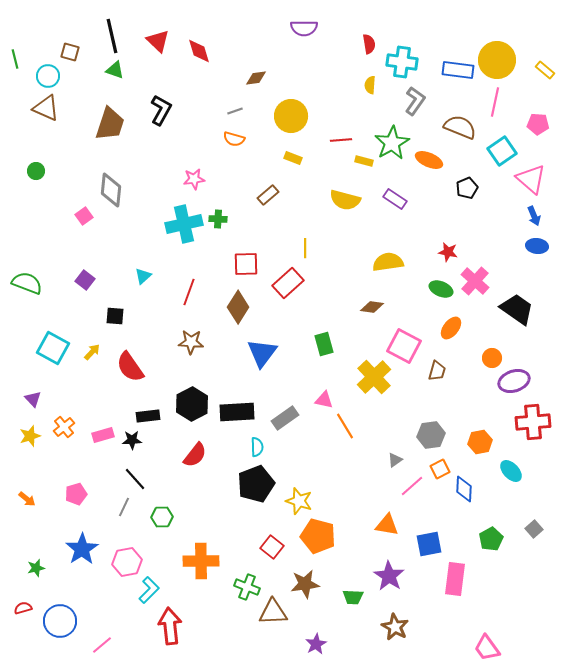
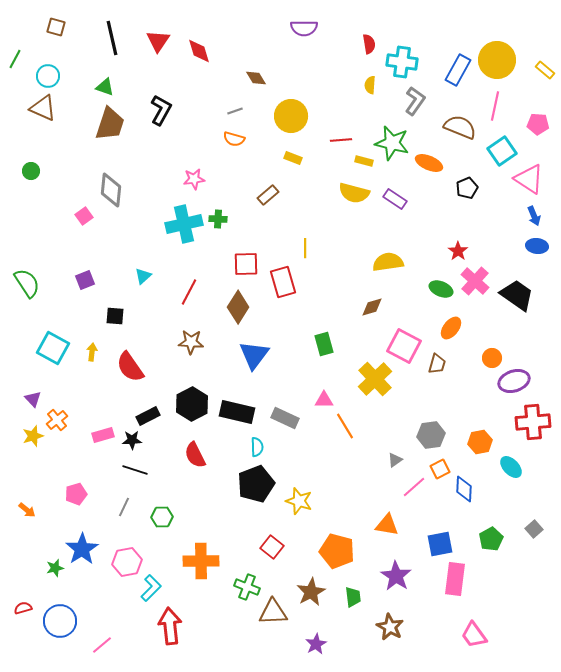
black line at (112, 36): moved 2 px down
red triangle at (158, 41): rotated 20 degrees clockwise
brown square at (70, 52): moved 14 px left, 25 px up
green line at (15, 59): rotated 42 degrees clockwise
green triangle at (115, 70): moved 10 px left, 17 px down
blue rectangle at (458, 70): rotated 68 degrees counterclockwise
brown diamond at (256, 78): rotated 65 degrees clockwise
pink line at (495, 102): moved 4 px down
brown triangle at (46, 108): moved 3 px left
green star at (392, 143): rotated 28 degrees counterclockwise
orange ellipse at (429, 160): moved 3 px down
green circle at (36, 171): moved 5 px left
pink triangle at (531, 179): moved 2 px left; rotated 8 degrees counterclockwise
yellow semicircle at (345, 200): moved 9 px right, 7 px up
red star at (448, 252): moved 10 px right, 1 px up; rotated 24 degrees clockwise
purple square at (85, 280): rotated 30 degrees clockwise
green semicircle at (27, 283): rotated 36 degrees clockwise
red rectangle at (288, 283): moved 5 px left, 1 px up; rotated 64 degrees counterclockwise
red line at (189, 292): rotated 8 degrees clockwise
brown diamond at (372, 307): rotated 25 degrees counterclockwise
black trapezoid at (517, 309): moved 14 px up
yellow arrow at (92, 352): rotated 36 degrees counterclockwise
blue triangle at (262, 353): moved 8 px left, 2 px down
brown trapezoid at (437, 371): moved 7 px up
yellow cross at (374, 377): moved 1 px right, 2 px down
pink triangle at (324, 400): rotated 12 degrees counterclockwise
black rectangle at (237, 412): rotated 16 degrees clockwise
black rectangle at (148, 416): rotated 20 degrees counterclockwise
gray rectangle at (285, 418): rotated 60 degrees clockwise
orange cross at (64, 427): moved 7 px left, 7 px up
yellow star at (30, 436): moved 3 px right
red semicircle at (195, 455): rotated 116 degrees clockwise
cyan ellipse at (511, 471): moved 4 px up
black line at (135, 479): moved 9 px up; rotated 30 degrees counterclockwise
pink line at (412, 486): moved 2 px right, 1 px down
orange arrow at (27, 499): moved 11 px down
orange pentagon at (318, 536): moved 19 px right, 15 px down
blue square at (429, 544): moved 11 px right
green star at (36, 568): moved 19 px right
purple star at (389, 576): moved 7 px right
brown star at (305, 584): moved 6 px right, 8 px down; rotated 20 degrees counterclockwise
cyan L-shape at (149, 590): moved 2 px right, 2 px up
green trapezoid at (353, 597): rotated 100 degrees counterclockwise
brown star at (395, 627): moved 5 px left
pink trapezoid at (487, 648): moved 13 px left, 13 px up
